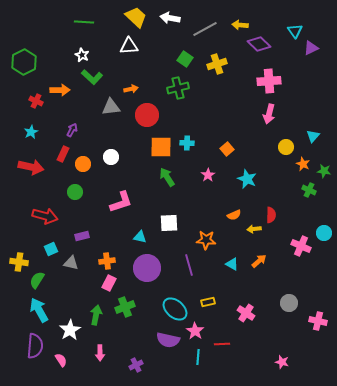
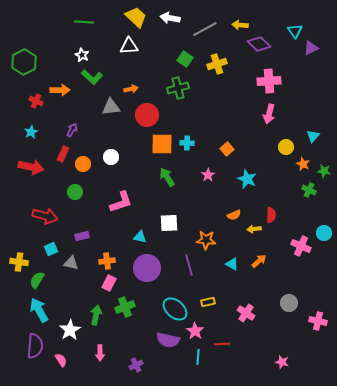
orange square at (161, 147): moved 1 px right, 3 px up
